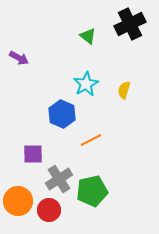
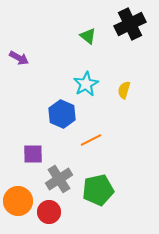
green pentagon: moved 6 px right, 1 px up
red circle: moved 2 px down
